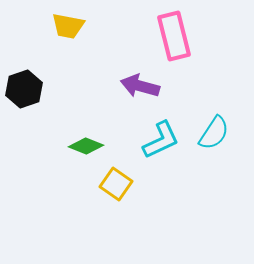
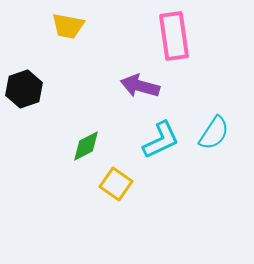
pink rectangle: rotated 6 degrees clockwise
green diamond: rotated 48 degrees counterclockwise
